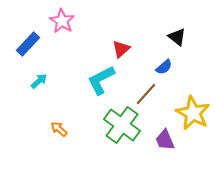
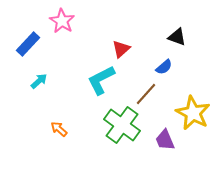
black triangle: rotated 18 degrees counterclockwise
